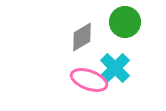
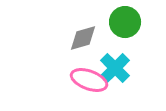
gray diamond: moved 1 px right, 1 px down; rotated 16 degrees clockwise
